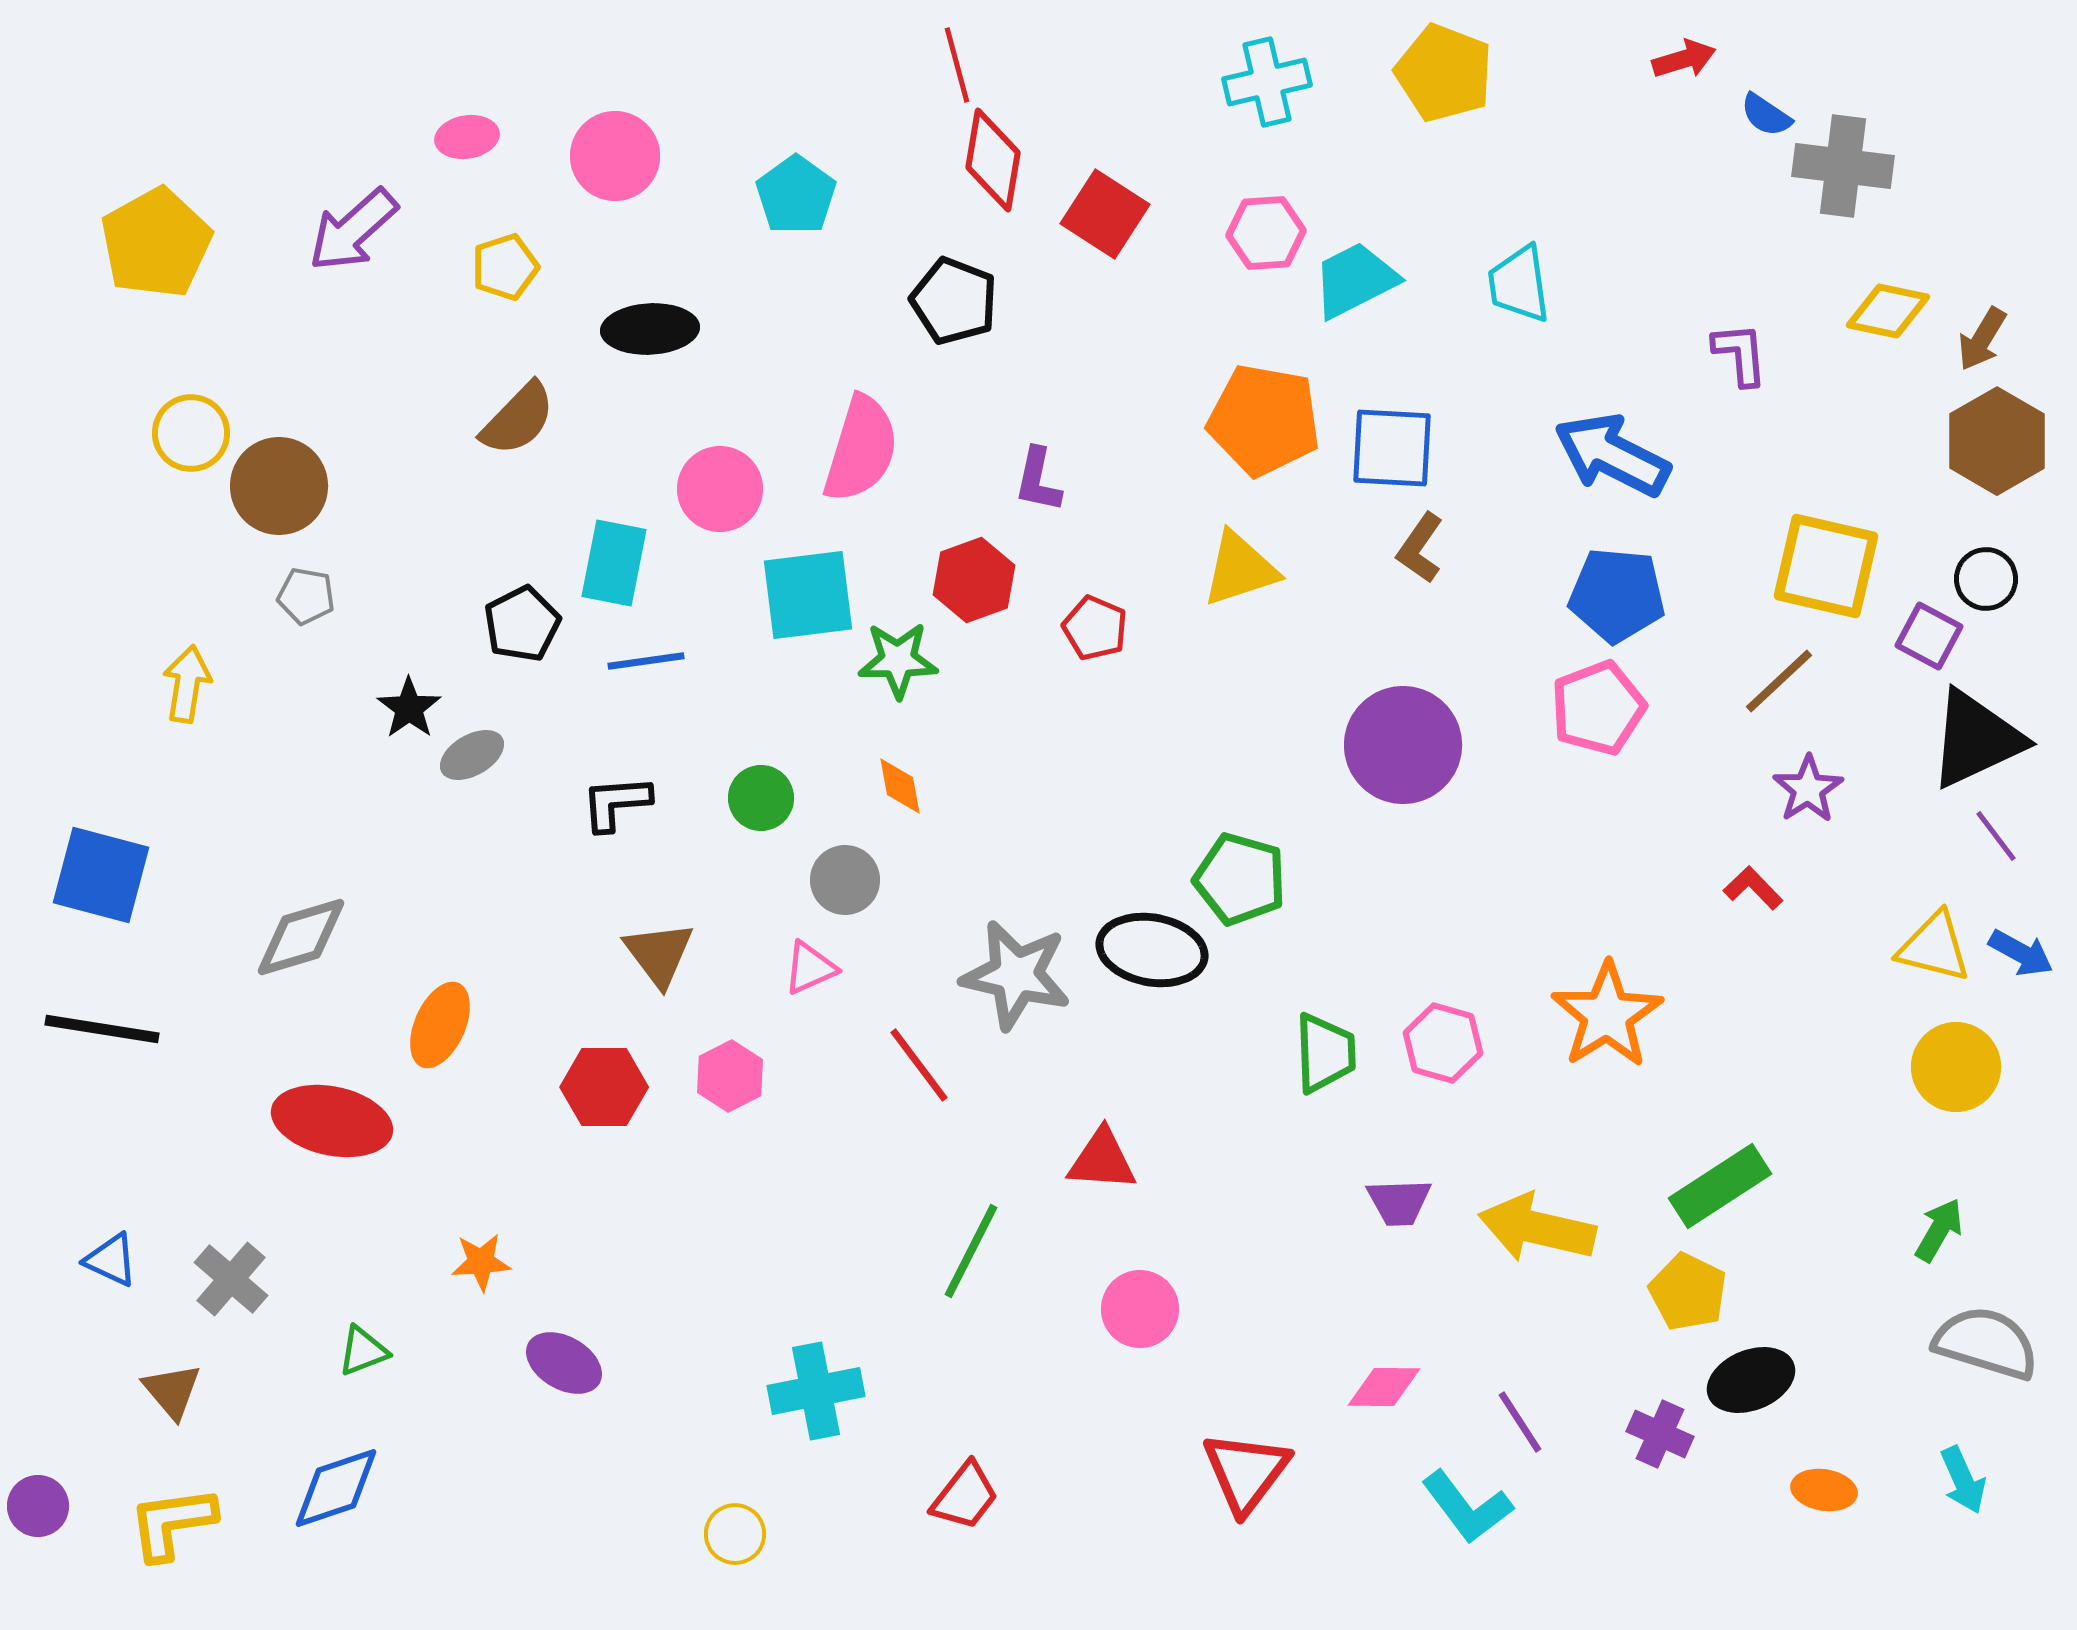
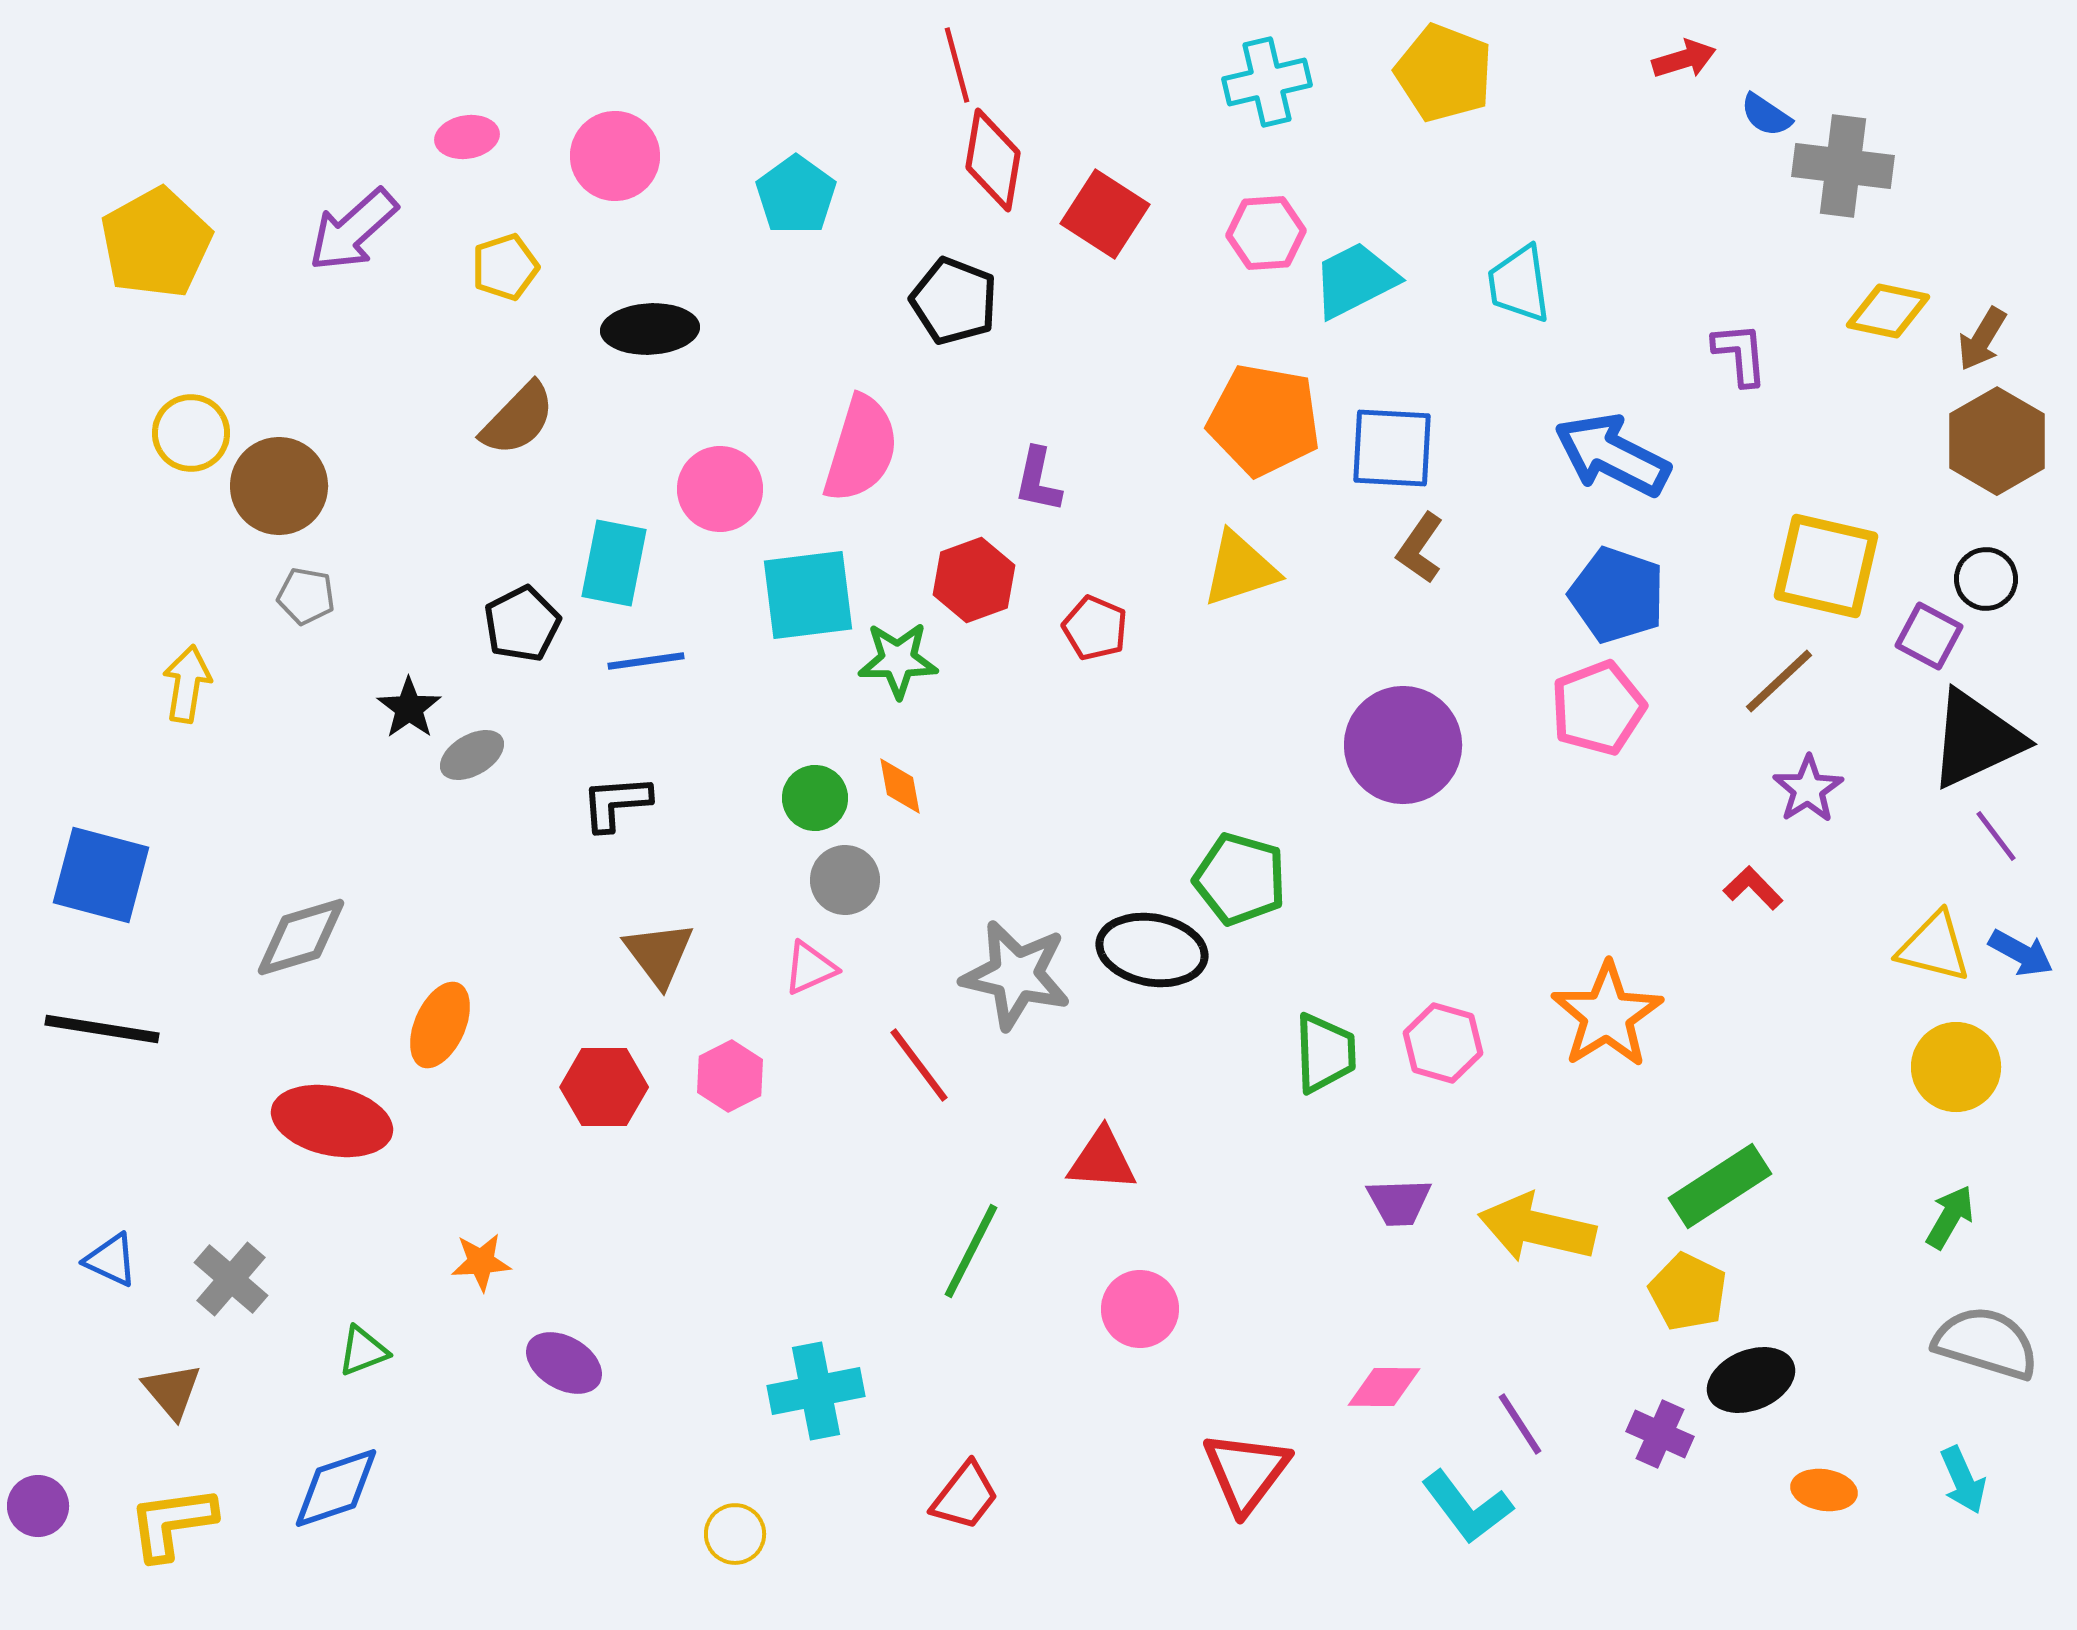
blue pentagon at (1617, 595): rotated 14 degrees clockwise
green circle at (761, 798): moved 54 px right
green arrow at (1939, 1230): moved 11 px right, 13 px up
purple line at (1520, 1422): moved 2 px down
